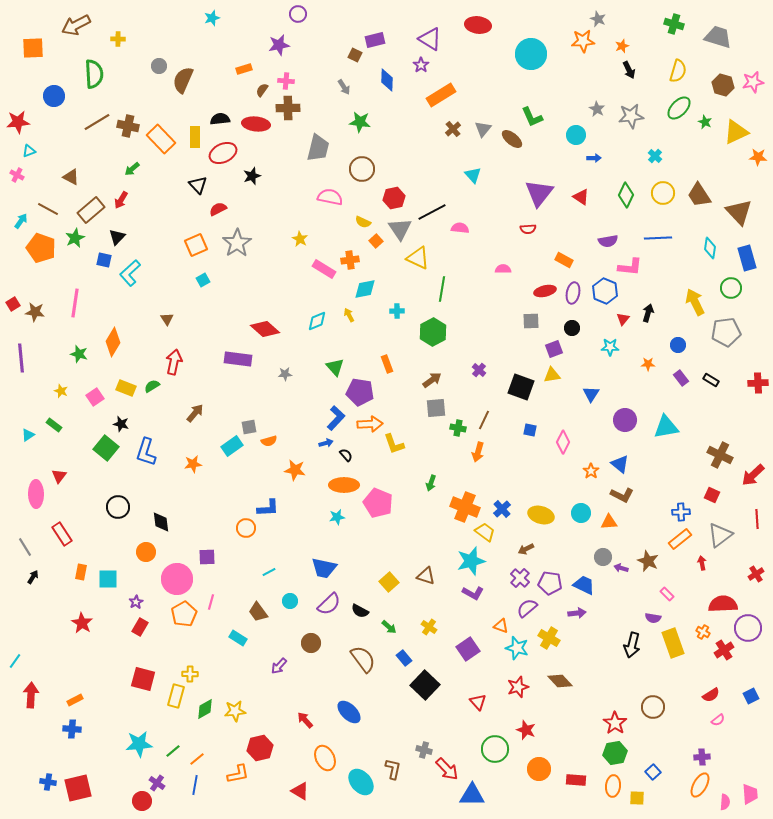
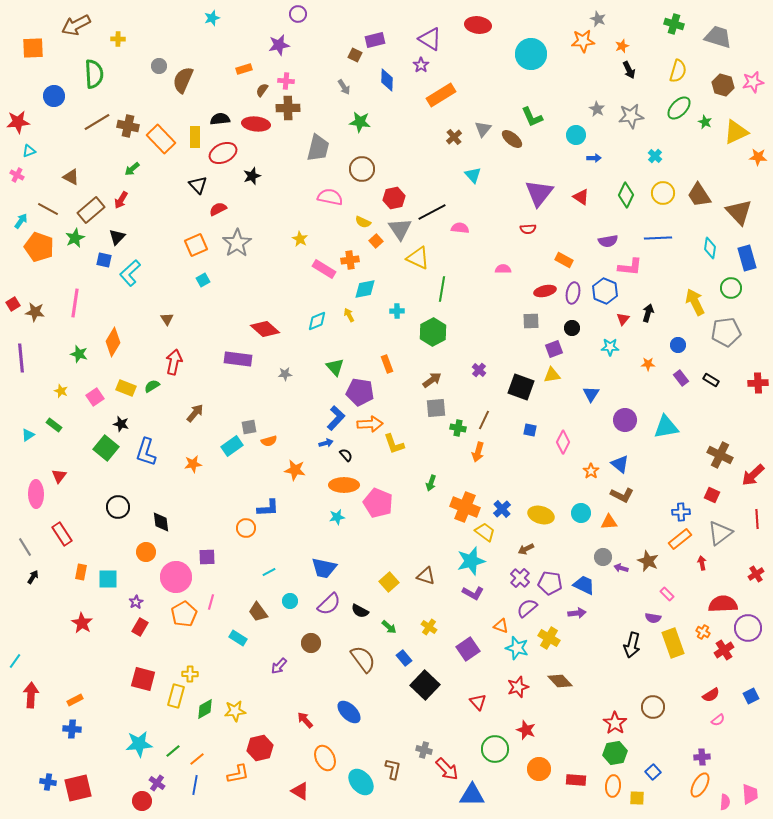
brown cross at (453, 129): moved 1 px right, 8 px down
orange pentagon at (41, 248): moved 2 px left, 1 px up
gray triangle at (720, 535): moved 2 px up
pink circle at (177, 579): moved 1 px left, 2 px up
